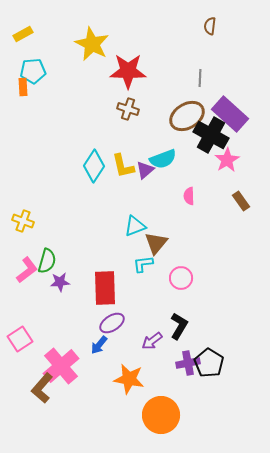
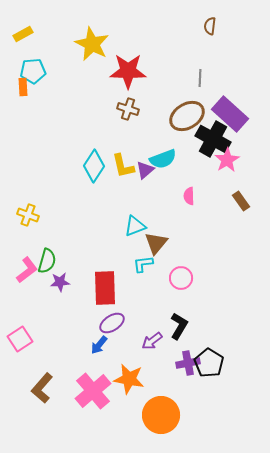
black cross: moved 2 px right, 4 px down
yellow cross: moved 5 px right, 6 px up
pink cross: moved 32 px right, 25 px down
